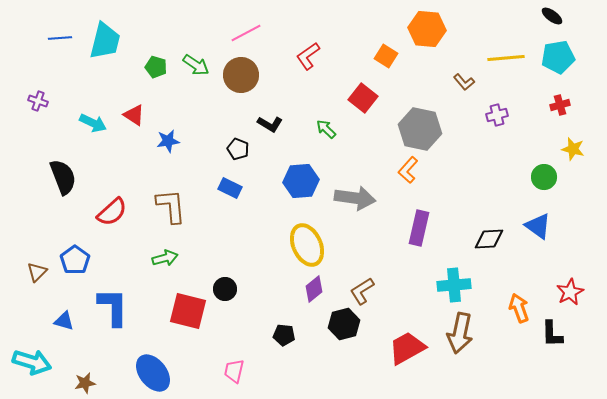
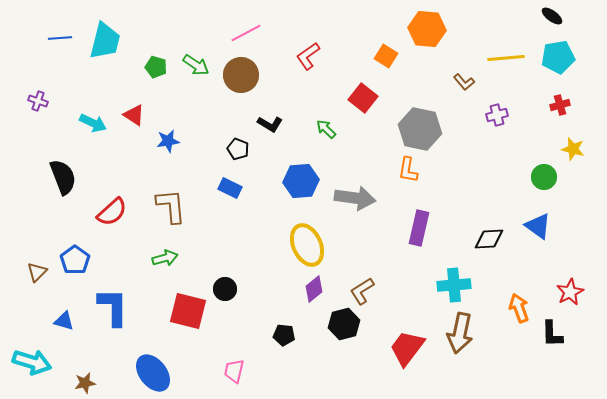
orange L-shape at (408, 170): rotated 32 degrees counterclockwise
red trapezoid at (407, 348): rotated 24 degrees counterclockwise
